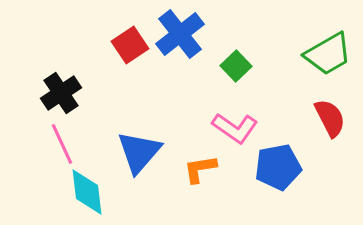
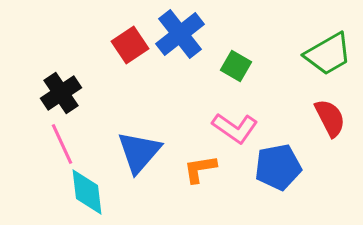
green square: rotated 16 degrees counterclockwise
